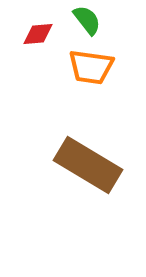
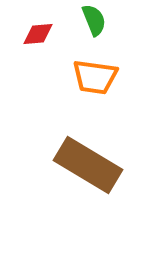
green semicircle: moved 7 px right; rotated 16 degrees clockwise
orange trapezoid: moved 4 px right, 10 px down
